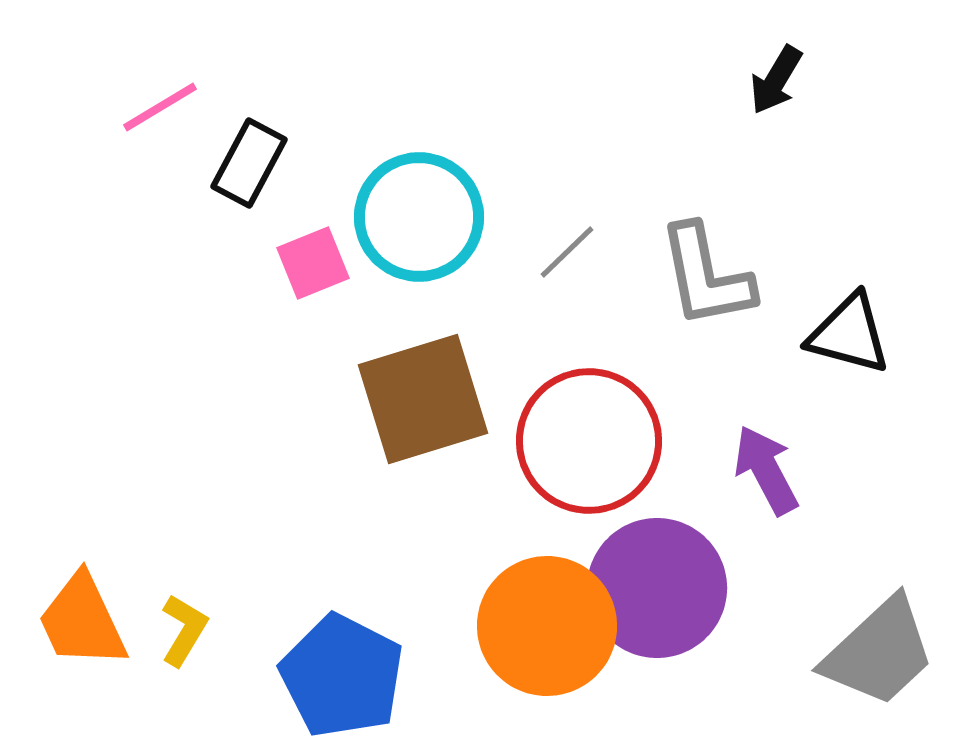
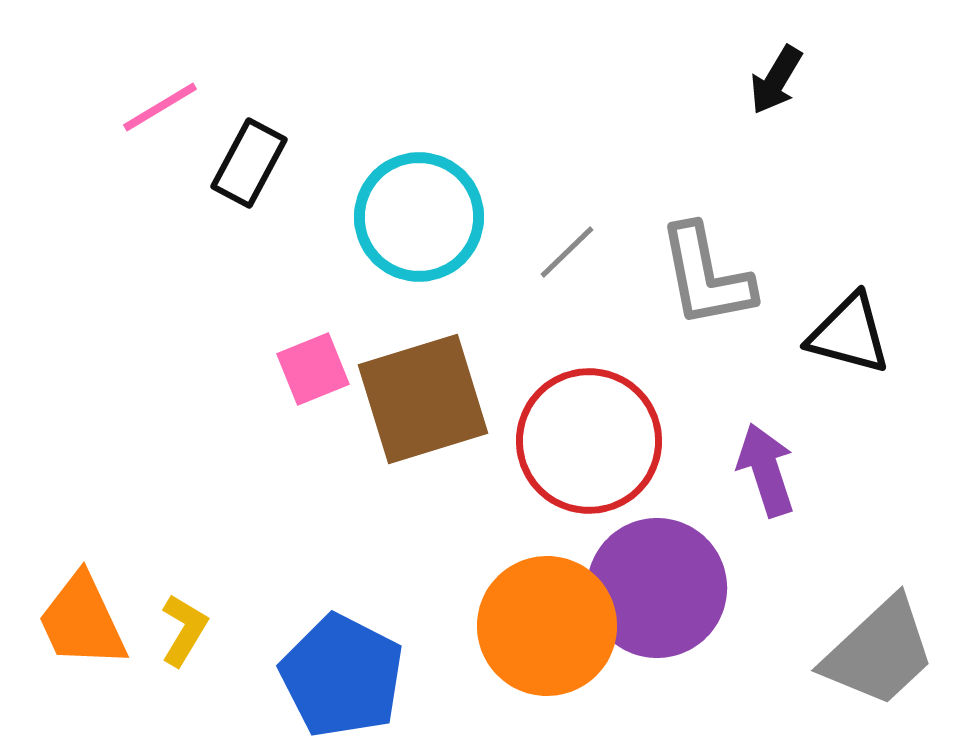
pink square: moved 106 px down
purple arrow: rotated 10 degrees clockwise
